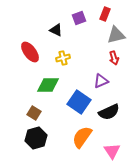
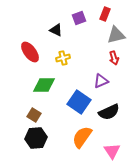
green diamond: moved 4 px left
brown square: moved 2 px down
black hexagon: rotated 10 degrees clockwise
